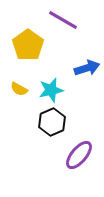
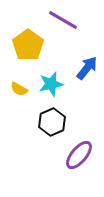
blue arrow: rotated 35 degrees counterclockwise
cyan star: moved 6 px up
